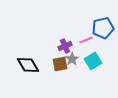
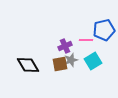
blue pentagon: moved 1 px right, 2 px down
pink line: rotated 24 degrees clockwise
gray star: moved 1 px left, 1 px down; rotated 16 degrees clockwise
